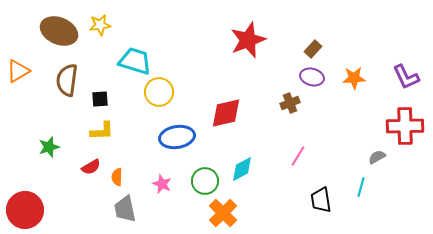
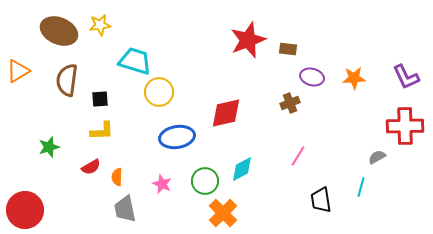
brown rectangle: moved 25 px left; rotated 54 degrees clockwise
